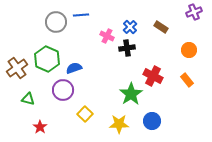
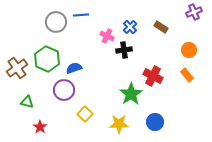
black cross: moved 3 px left, 2 px down
orange rectangle: moved 5 px up
purple circle: moved 1 px right
green triangle: moved 1 px left, 3 px down
blue circle: moved 3 px right, 1 px down
